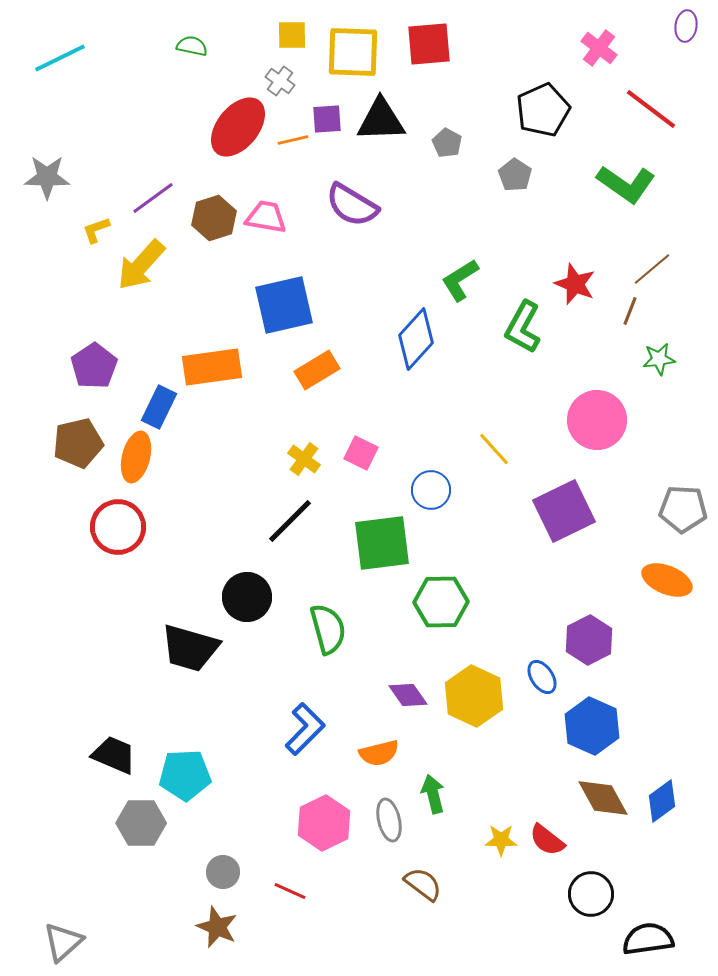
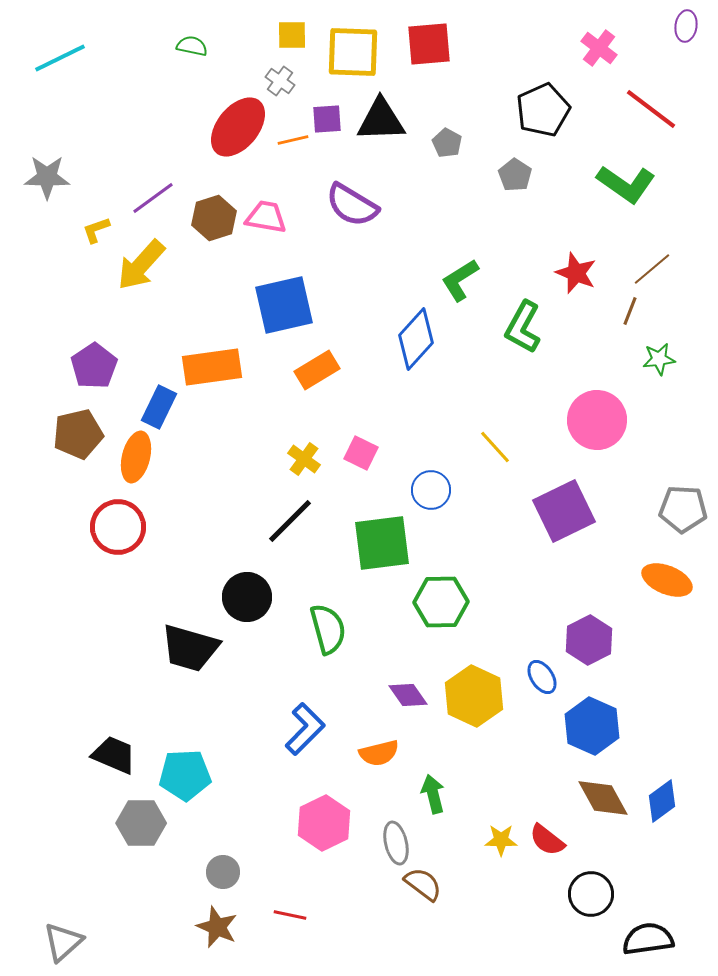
red star at (575, 284): moved 1 px right, 11 px up
brown pentagon at (78, 443): moved 9 px up
yellow line at (494, 449): moved 1 px right, 2 px up
gray ellipse at (389, 820): moved 7 px right, 23 px down
red line at (290, 891): moved 24 px down; rotated 12 degrees counterclockwise
